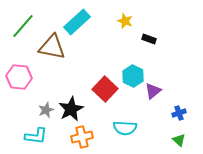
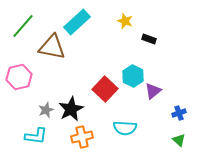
pink hexagon: rotated 20 degrees counterclockwise
